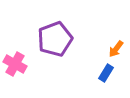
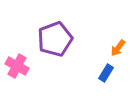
orange arrow: moved 2 px right, 1 px up
pink cross: moved 2 px right, 2 px down
